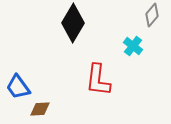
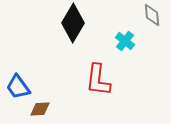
gray diamond: rotated 45 degrees counterclockwise
cyan cross: moved 8 px left, 5 px up
